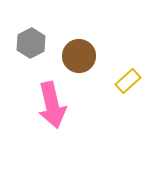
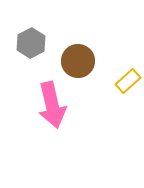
brown circle: moved 1 px left, 5 px down
